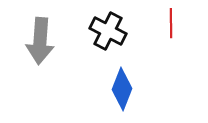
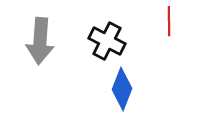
red line: moved 2 px left, 2 px up
black cross: moved 1 px left, 10 px down
